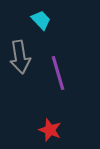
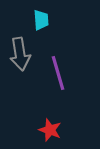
cyan trapezoid: rotated 40 degrees clockwise
gray arrow: moved 3 px up
